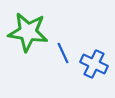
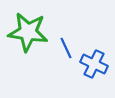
blue line: moved 3 px right, 5 px up
